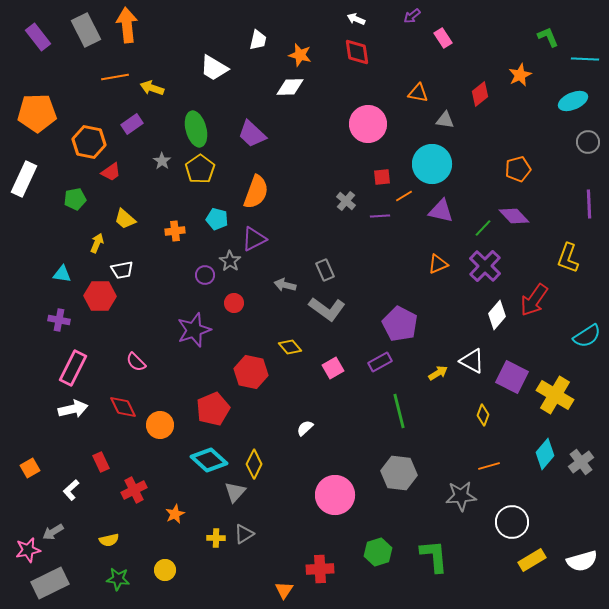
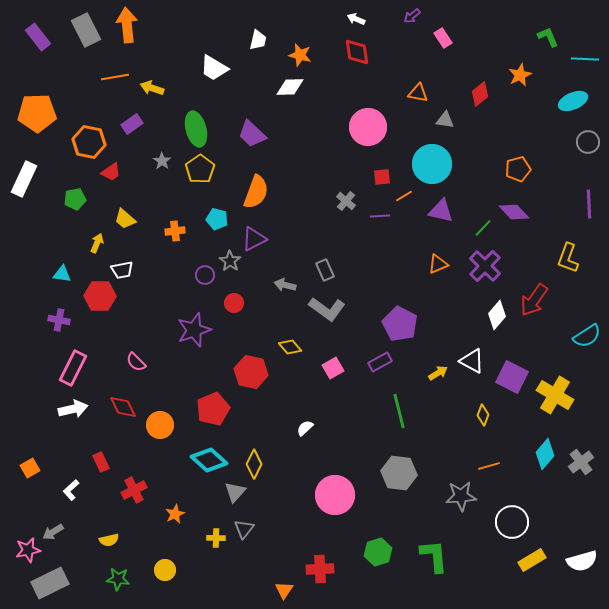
pink circle at (368, 124): moved 3 px down
purple diamond at (514, 216): moved 4 px up
gray triangle at (244, 534): moved 5 px up; rotated 20 degrees counterclockwise
